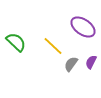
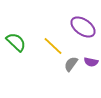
purple semicircle: rotated 104 degrees counterclockwise
